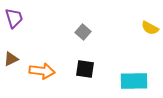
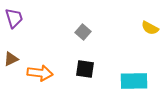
orange arrow: moved 2 px left, 2 px down
